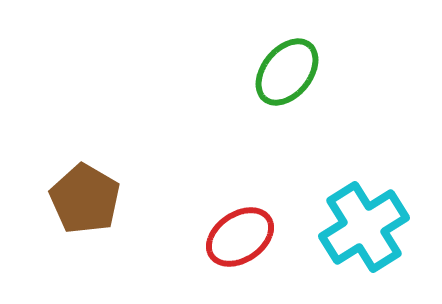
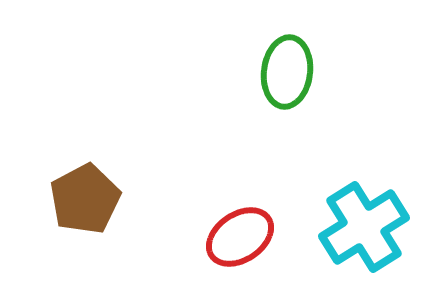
green ellipse: rotated 32 degrees counterclockwise
brown pentagon: rotated 14 degrees clockwise
